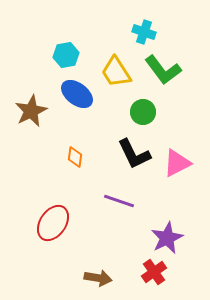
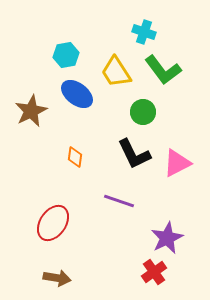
brown arrow: moved 41 px left
